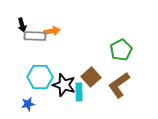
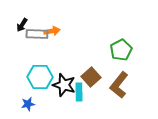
black arrow: rotated 48 degrees clockwise
gray rectangle: moved 2 px right, 2 px up
brown L-shape: rotated 16 degrees counterclockwise
